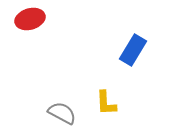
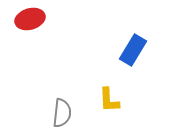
yellow L-shape: moved 3 px right, 3 px up
gray semicircle: rotated 68 degrees clockwise
